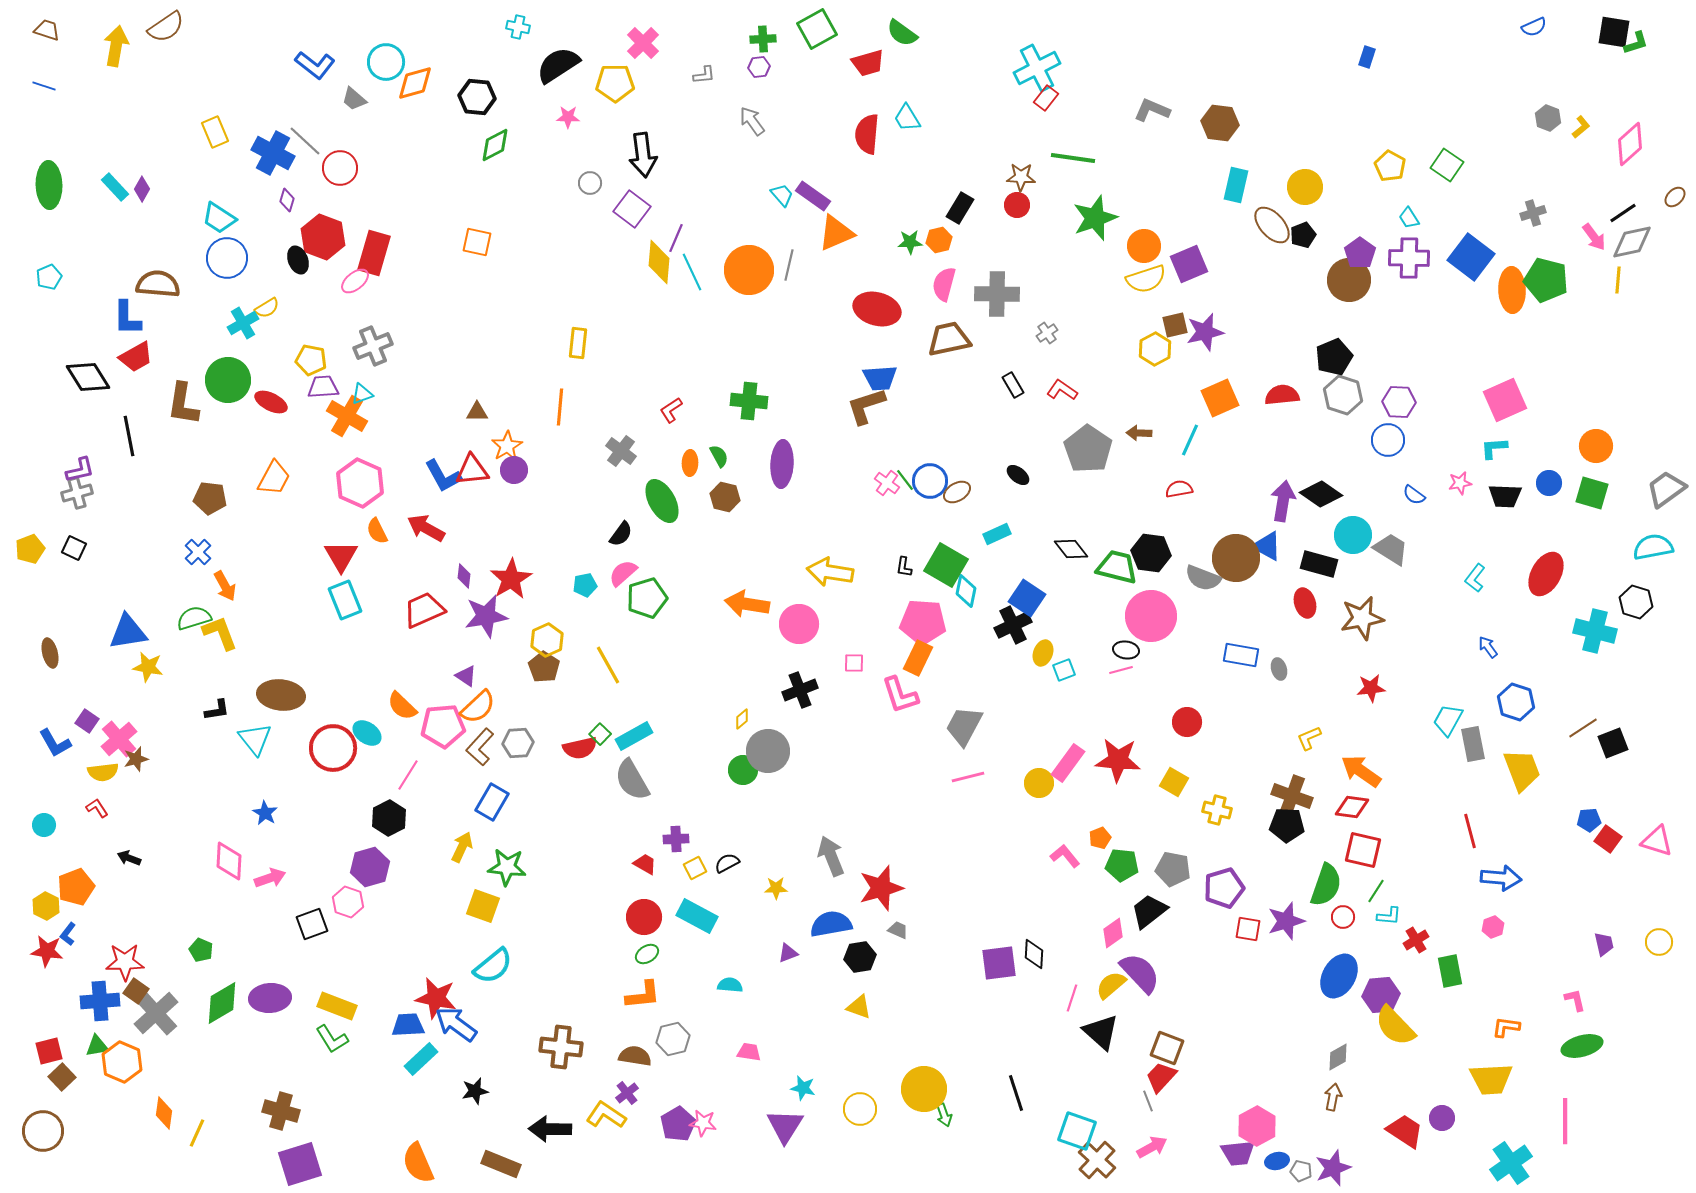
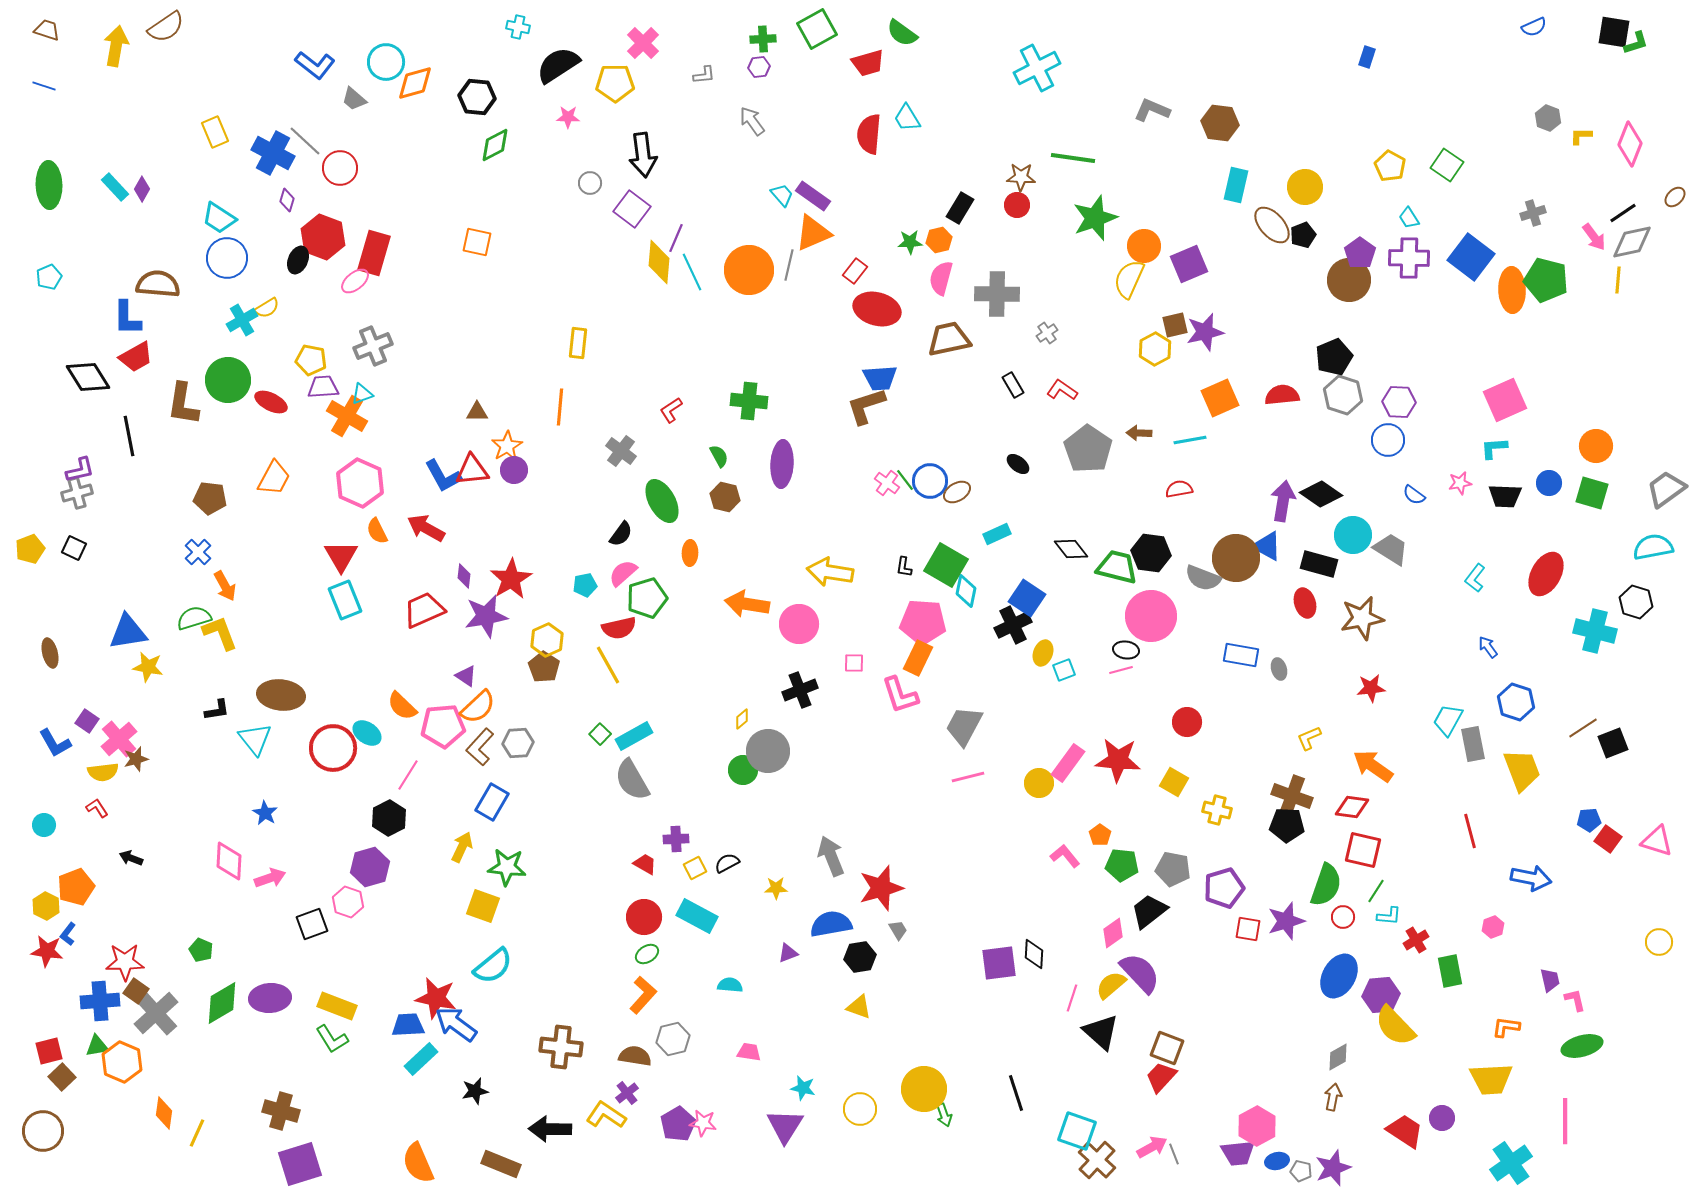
red rectangle at (1046, 98): moved 191 px left, 173 px down
yellow L-shape at (1581, 127): moved 9 px down; rotated 140 degrees counterclockwise
red semicircle at (867, 134): moved 2 px right
pink diamond at (1630, 144): rotated 27 degrees counterclockwise
orange triangle at (836, 233): moved 23 px left
black ellipse at (298, 260): rotated 44 degrees clockwise
yellow semicircle at (1146, 279): moved 17 px left; rotated 132 degrees clockwise
pink semicircle at (944, 284): moved 3 px left, 6 px up
cyan cross at (243, 323): moved 1 px left, 3 px up
cyan line at (1190, 440): rotated 56 degrees clockwise
orange ellipse at (690, 463): moved 90 px down
black ellipse at (1018, 475): moved 11 px up
red semicircle at (580, 748): moved 39 px right, 120 px up
orange arrow at (1361, 771): moved 12 px right, 5 px up
orange pentagon at (1100, 838): moved 3 px up; rotated 15 degrees counterclockwise
black arrow at (129, 858): moved 2 px right
blue arrow at (1501, 878): moved 30 px right; rotated 6 degrees clockwise
gray trapezoid at (898, 930): rotated 35 degrees clockwise
purple trapezoid at (1604, 944): moved 54 px left, 36 px down
orange L-shape at (643, 995): rotated 42 degrees counterclockwise
gray line at (1148, 1101): moved 26 px right, 53 px down
